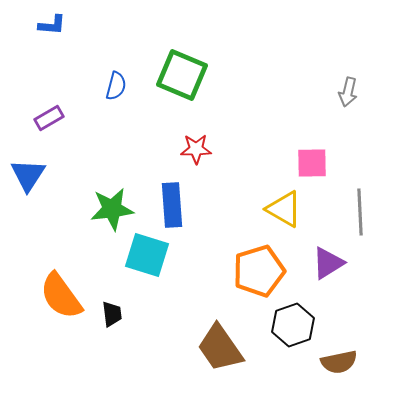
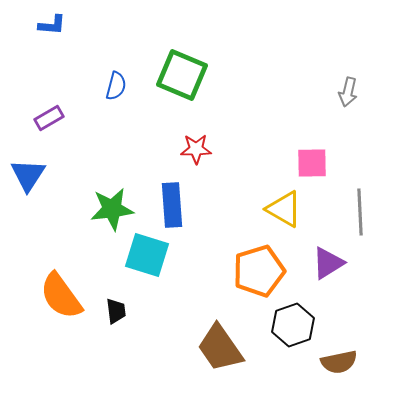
black trapezoid: moved 4 px right, 3 px up
